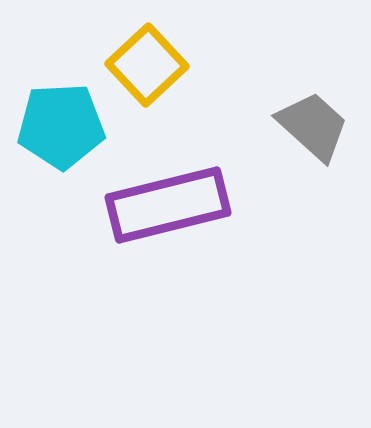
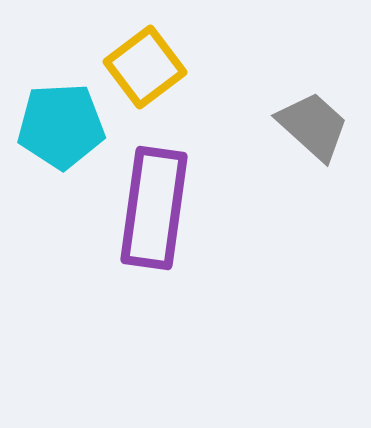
yellow square: moved 2 px left, 2 px down; rotated 6 degrees clockwise
purple rectangle: moved 14 px left, 3 px down; rotated 68 degrees counterclockwise
